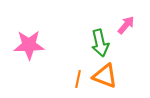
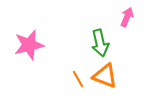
pink arrow: moved 1 px right, 8 px up; rotated 18 degrees counterclockwise
pink star: rotated 12 degrees counterclockwise
orange line: rotated 42 degrees counterclockwise
